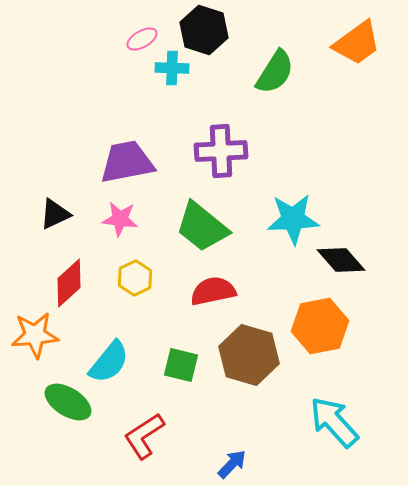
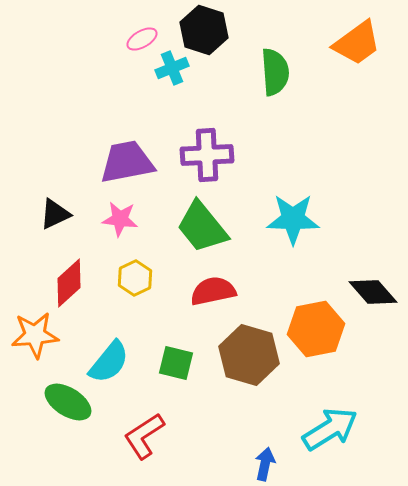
cyan cross: rotated 24 degrees counterclockwise
green semicircle: rotated 36 degrees counterclockwise
purple cross: moved 14 px left, 4 px down
cyan star: rotated 4 degrees clockwise
green trapezoid: rotated 12 degrees clockwise
black diamond: moved 32 px right, 32 px down
orange hexagon: moved 4 px left, 3 px down
green square: moved 5 px left, 2 px up
cyan arrow: moved 4 px left, 7 px down; rotated 100 degrees clockwise
blue arrow: moved 33 px right; rotated 32 degrees counterclockwise
